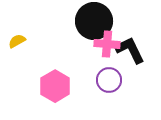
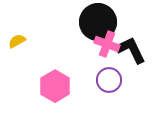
black circle: moved 4 px right, 1 px down
pink cross: rotated 15 degrees clockwise
black L-shape: moved 1 px right
